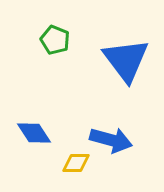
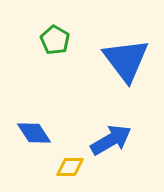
green pentagon: rotated 8 degrees clockwise
blue arrow: rotated 45 degrees counterclockwise
yellow diamond: moved 6 px left, 4 px down
